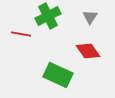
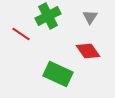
red line: rotated 24 degrees clockwise
green rectangle: moved 1 px up
